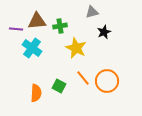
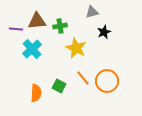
cyan cross: moved 1 px down; rotated 12 degrees clockwise
